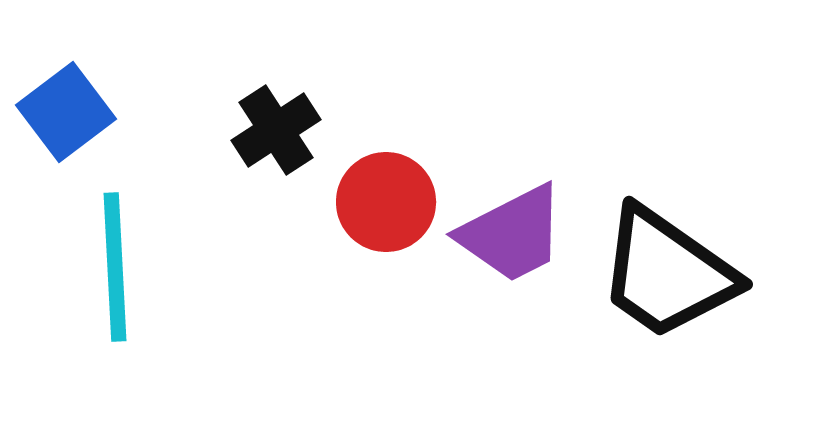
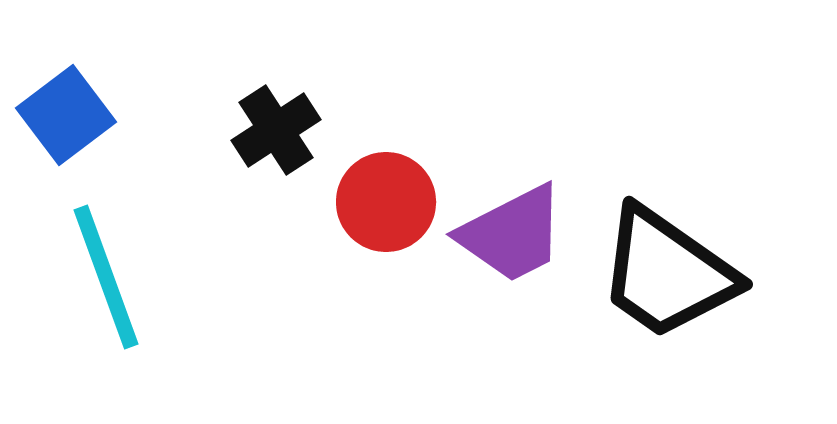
blue square: moved 3 px down
cyan line: moved 9 px left, 10 px down; rotated 17 degrees counterclockwise
